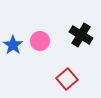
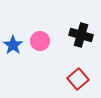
black cross: rotated 15 degrees counterclockwise
red square: moved 11 px right
